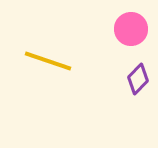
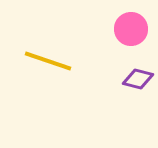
purple diamond: rotated 60 degrees clockwise
